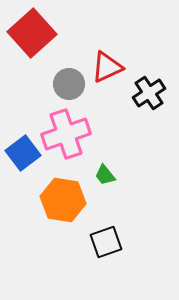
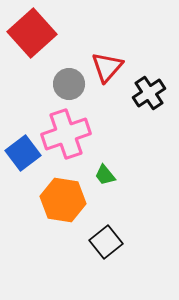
red triangle: rotated 24 degrees counterclockwise
black square: rotated 20 degrees counterclockwise
